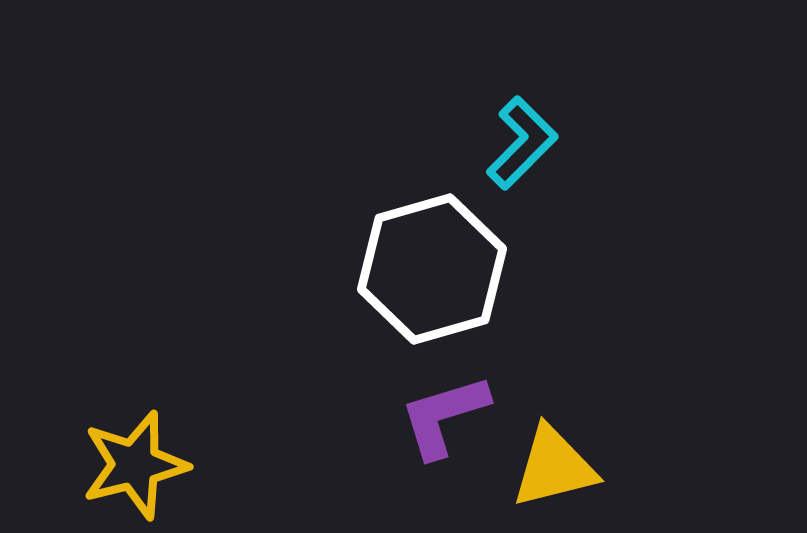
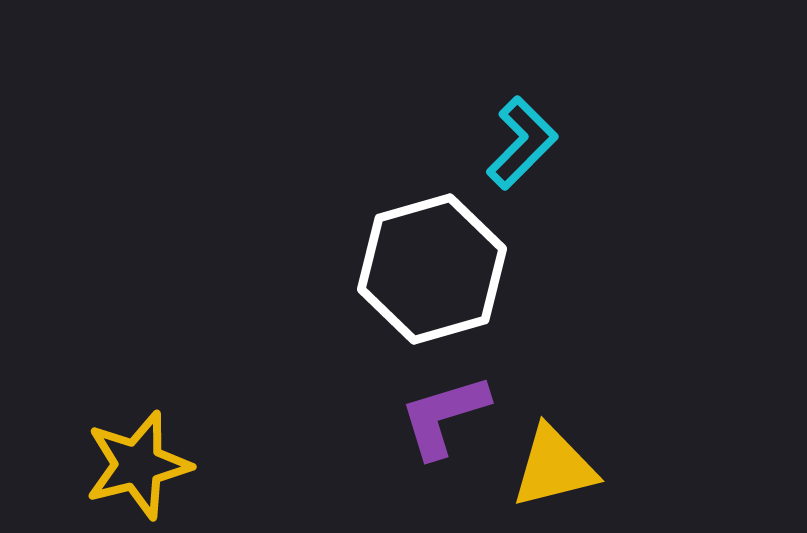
yellow star: moved 3 px right
